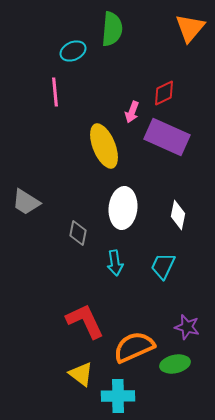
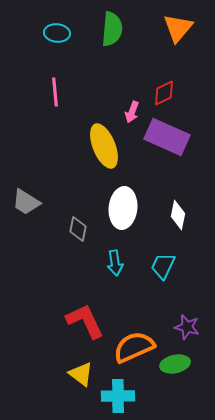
orange triangle: moved 12 px left
cyan ellipse: moved 16 px left, 18 px up; rotated 30 degrees clockwise
gray diamond: moved 4 px up
